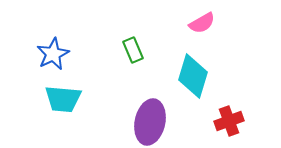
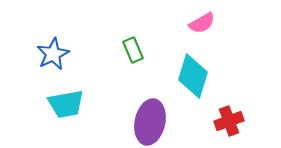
cyan trapezoid: moved 3 px right, 5 px down; rotated 15 degrees counterclockwise
